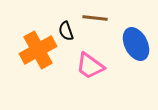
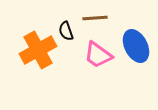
brown line: rotated 10 degrees counterclockwise
blue ellipse: moved 2 px down
pink trapezoid: moved 8 px right, 11 px up
